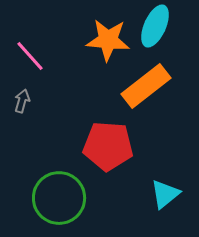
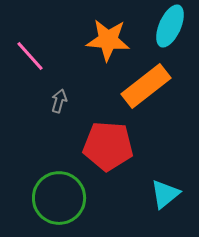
cyan ellipse: moved 15 px right
gray arrow: moved 37 px right
